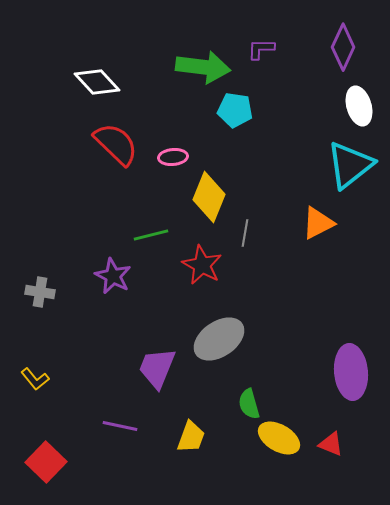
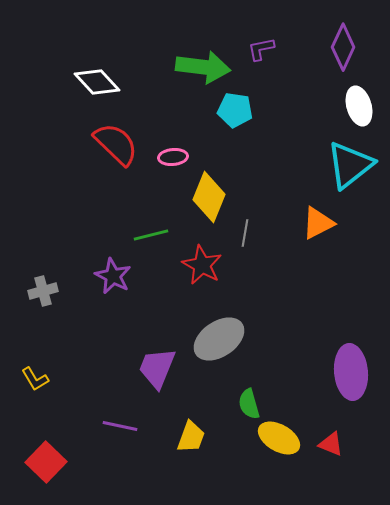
purple L-shape: rotated 12 degrees counterclockwise
gray cross: moved 3 px right, 1 px up; rotated 24 degrees counterclockwise
yellow L-shape: rotated 8 degrees clockwise
